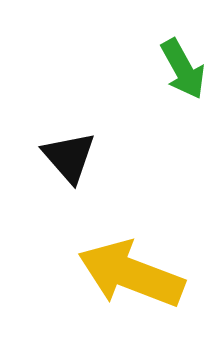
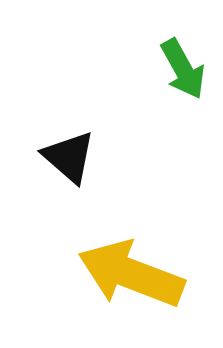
black triangle: rotated 8 degrees counterclockwise
